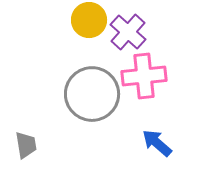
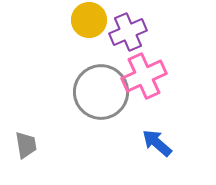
purple cross: rotated 24 degrees clockwise
pink cross: rotated 18 degrees counterclockwise
gray circle: moved 9 px right, 2 px up
